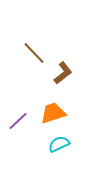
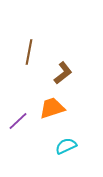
brown line: moved 5 px left, 1 px up; rotated 55 degrees clockwise
orange trapezoid: moved 1 px left, 5 px up
cyan semicircle: moved 7 px right, 2 px down
